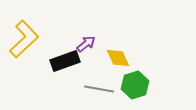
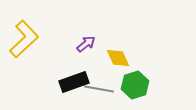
black rectangle: moved 9 px right, 21 px down
